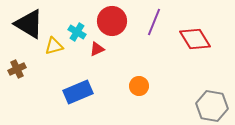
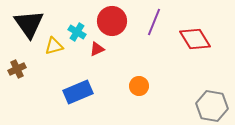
black triangle: rotated 24 degrees clockwise
